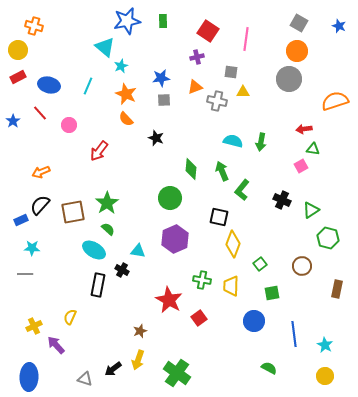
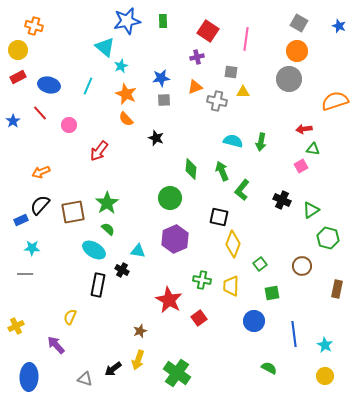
yellow cross at (34, 326): moved 18 px left
